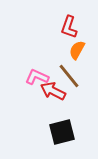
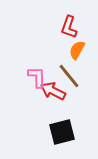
pink L-shape: rotated 65 degrees clockwise
